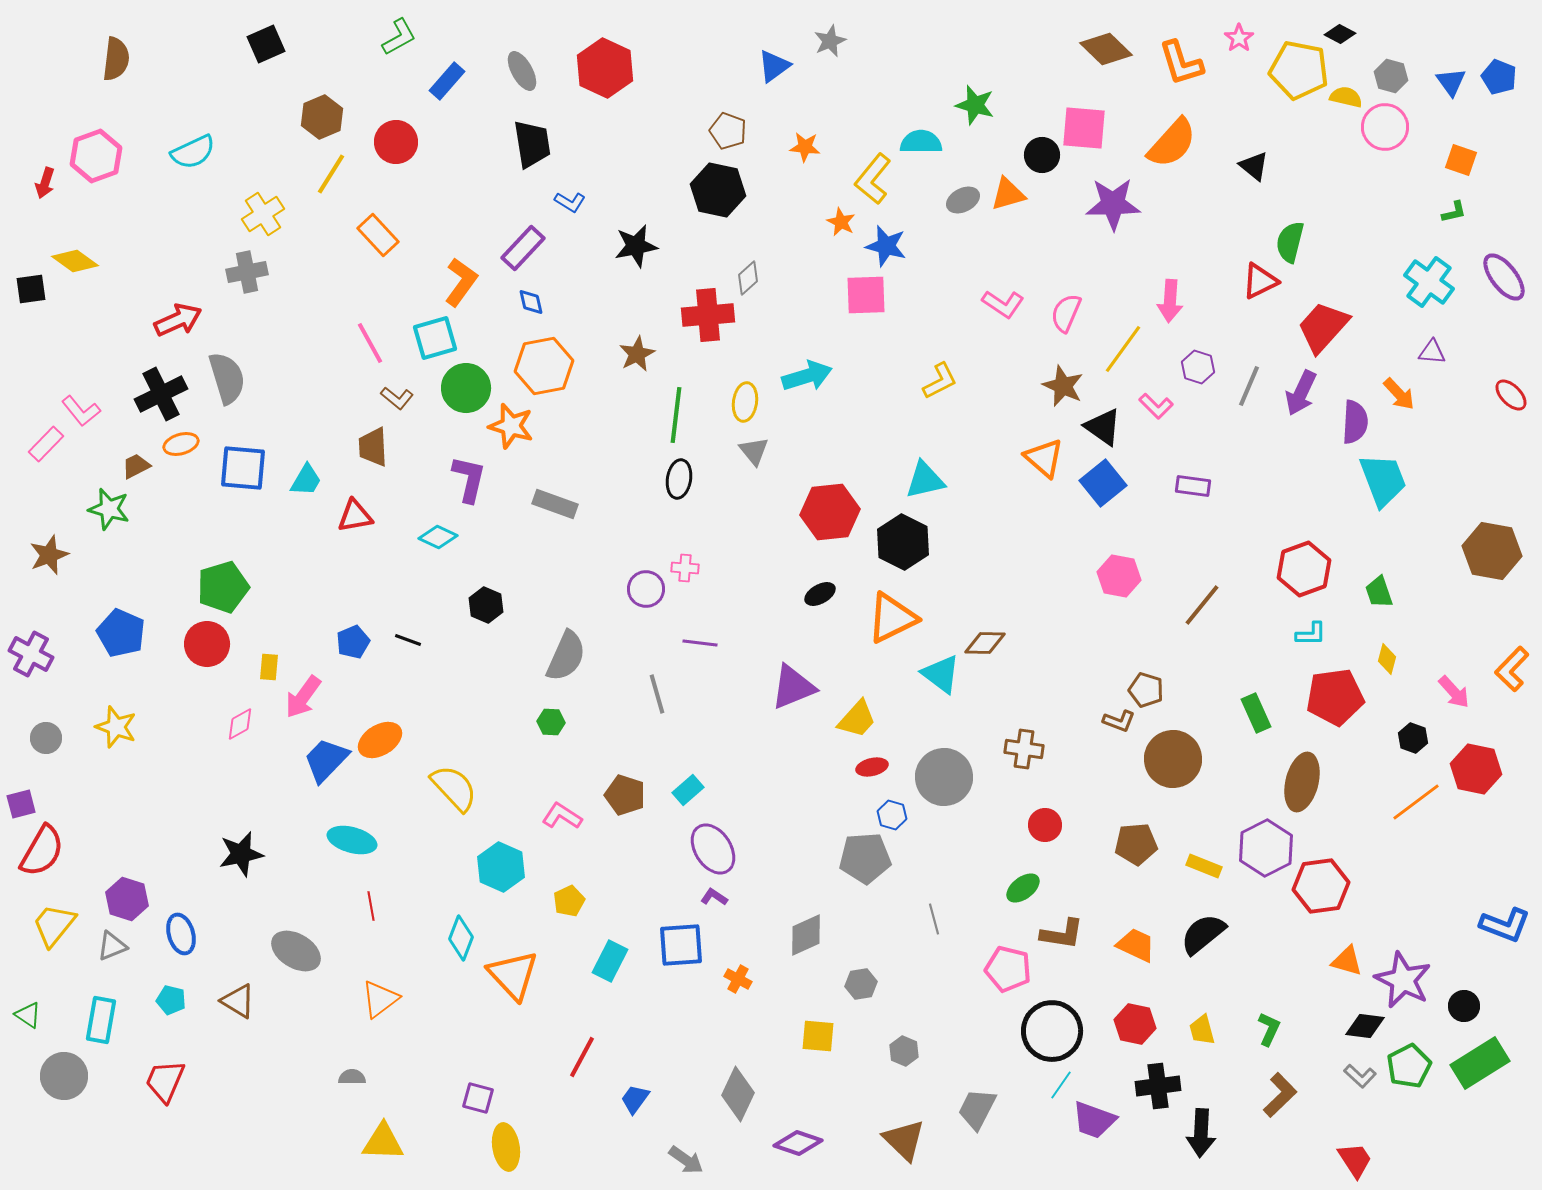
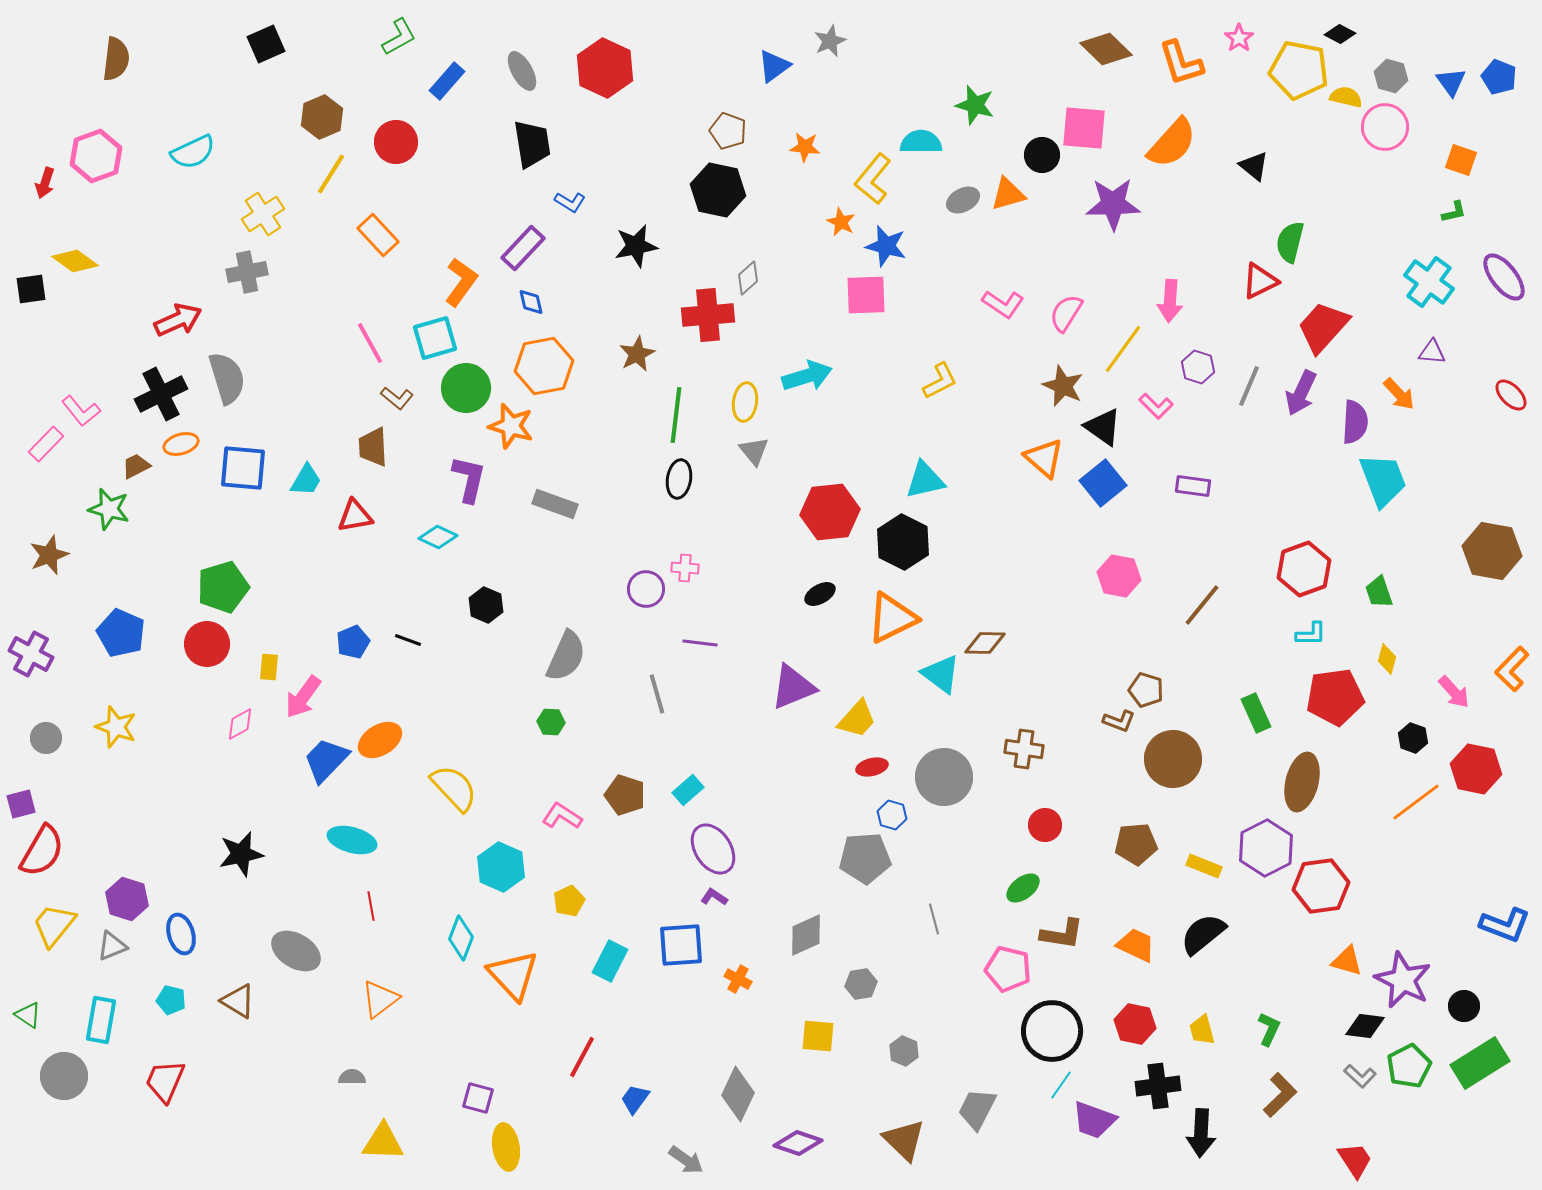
pink semicircle at (1066, 313): rotated 9 degrees clockwise
